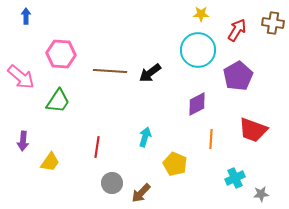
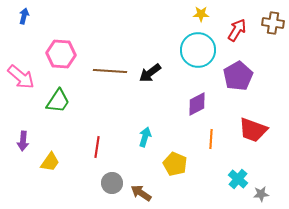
blue arrow: moved 2 px left; rotated 14 degrees clockwise
cyan cross: moved 3 px right, 1 px down; rotated 24 degrees counterclockwise
brown arrow: rotated 80 degrees clockwise
